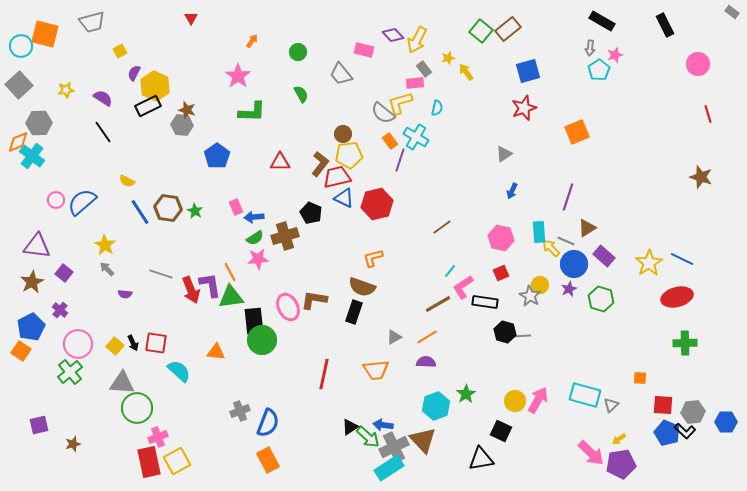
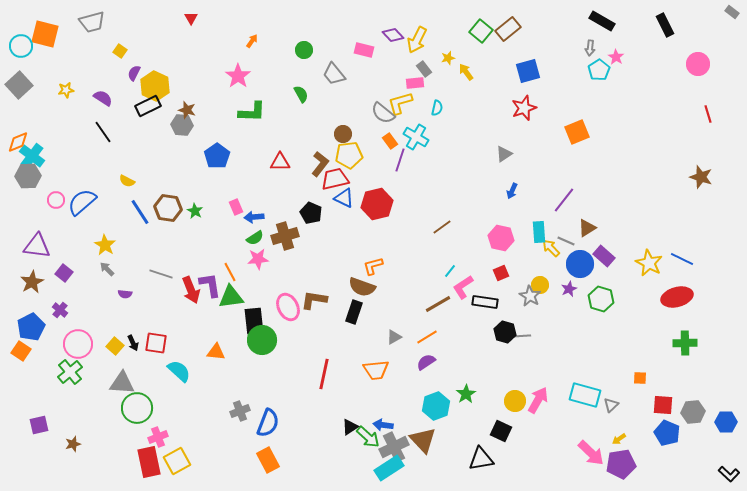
yellow square at (120, 51): rotated 24 degrees counterclockwise
green circle at (298, 52): moved 6 px right, 2 px up
pink star at (615, 55): moved 1 px right, 2 px down; rotated 21 degrees counterclockwise
gray trapezoid at (341, 74): moved 7 px left
gray hexagon at (39, 123): moved 11 px left, 53 px down
red trapezoid at (337, 177): moved 2 px left, 2 px down
purple line at (568, 197): moved 4 px left, 3 px down; rotated 20 degrees clockwise
orange L-shape at (373, 258): moved 8 px down
yellow star at (649, 263): rotated 12 degrees counterclockwise
blue circle at (574, 264): moved 6 px right
purple semicircle at (426, 362): rotated 36 degrees counterclockwise
black L-shape at (685, 431): moved 44 px right, 43 px down
